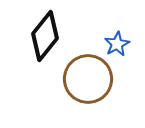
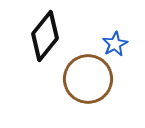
blue star: moved 2 px left
